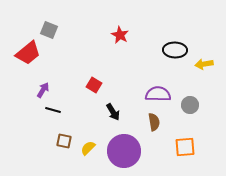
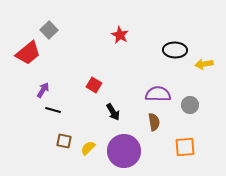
gray square: rotated 24 degrees clockwise
